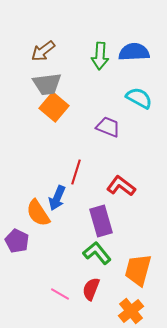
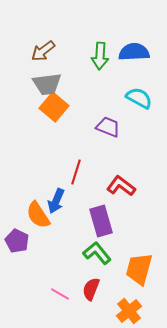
blue arrow: moved 1 px left, 3 px down
orange semicircle: moved 2 px down
orange trapezoid: moved 1 px right, 1 px up
orange cross: moved 2 px left
